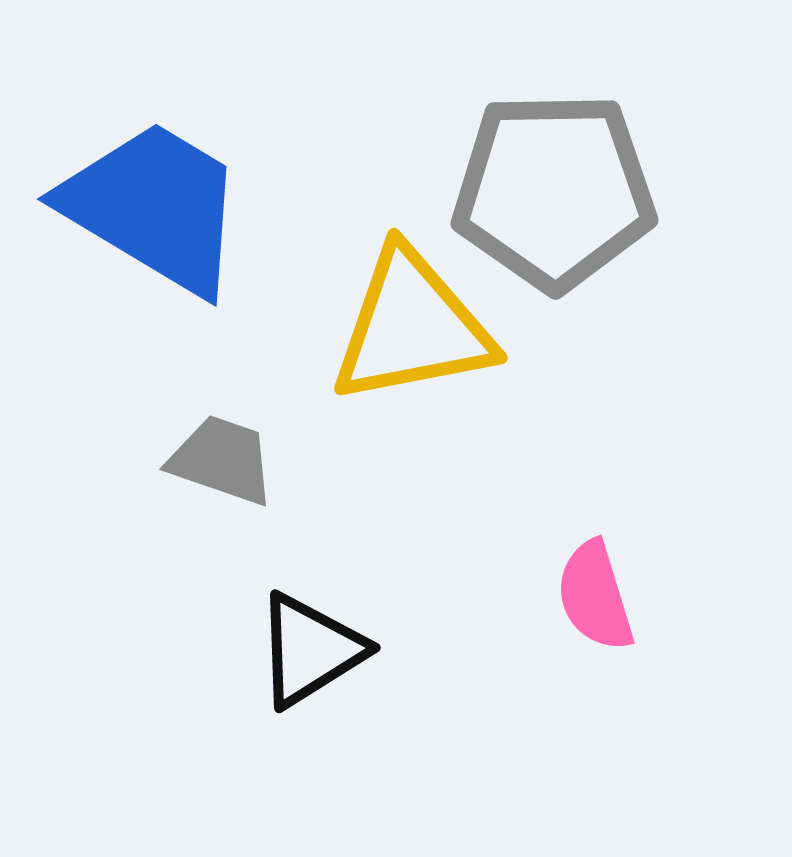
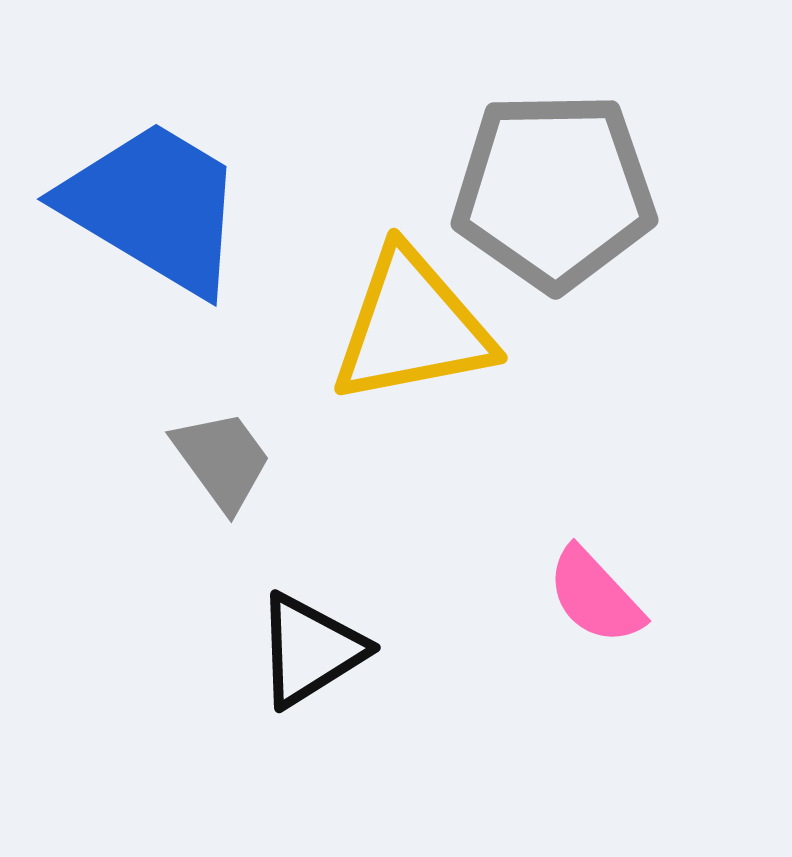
gray trapezoid: rotated 35 degrees clockwise
pink semicircle: rotated 26 degrees counterclockwise
